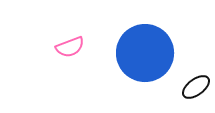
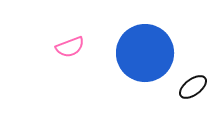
black ellipse: moved 3 px left
